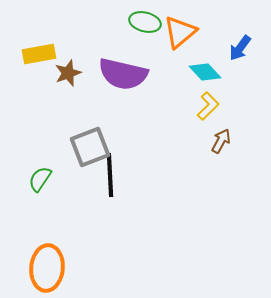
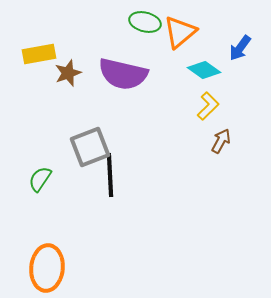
cyan diamond: moved 1 px left, 2 px up; rotated 12 degrees counterclockwise
